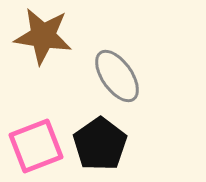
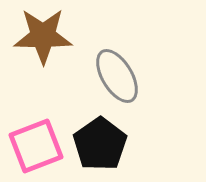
brown star: rotated 8 degrees counterclockwise
gray ellipse: rotated 4 degrees clockwise
